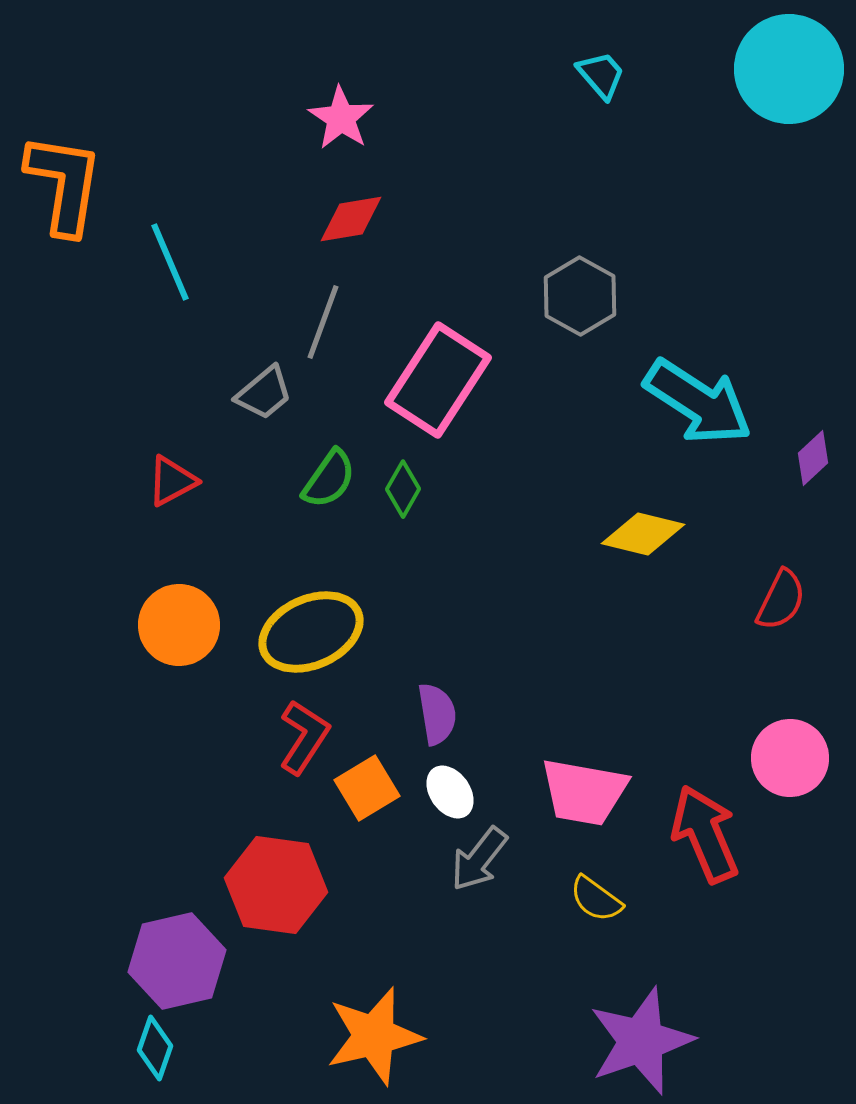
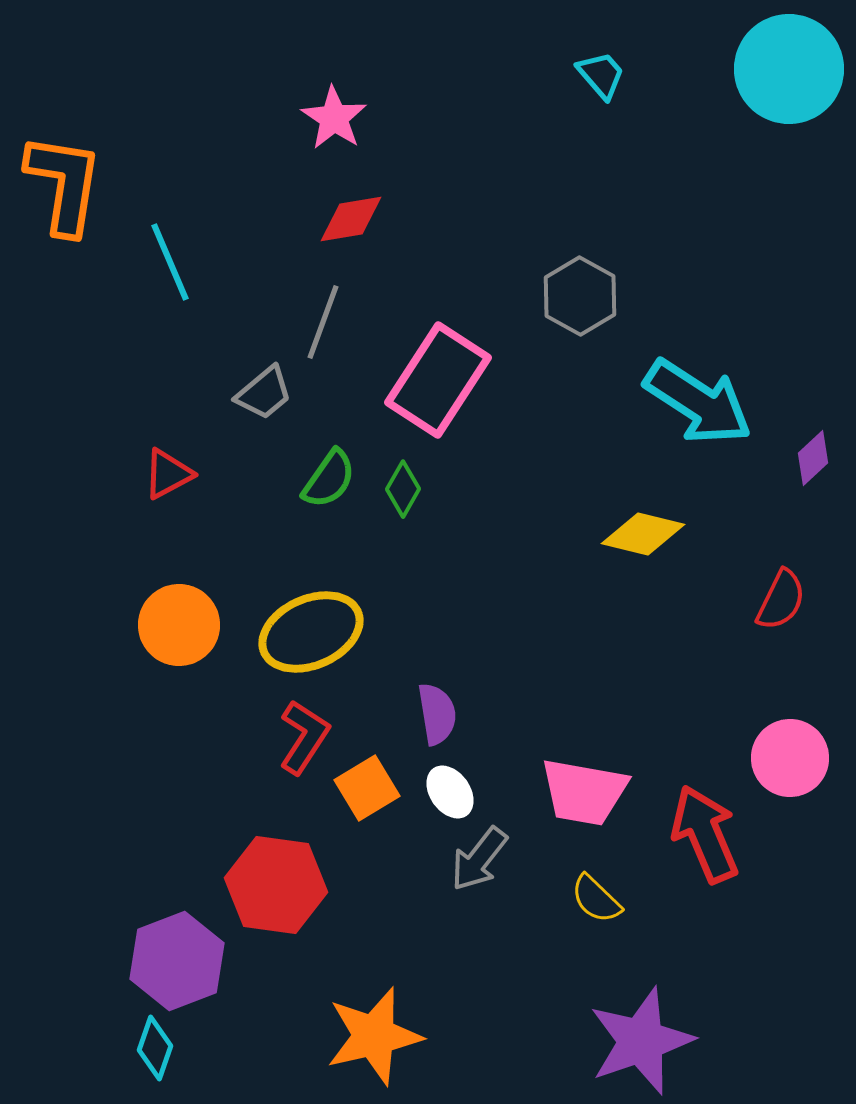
pink star: moved 7 px left
red triangle: moved 4 px left, 7 px up
yellow semicircle: rotated 8 degrees clockwise
purple hexagon: rotated 8 degrees counterclockwise
